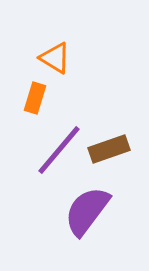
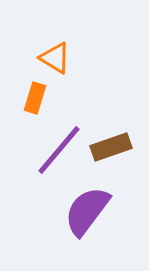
brown rectangle: moved 2 px right, 2 px up
